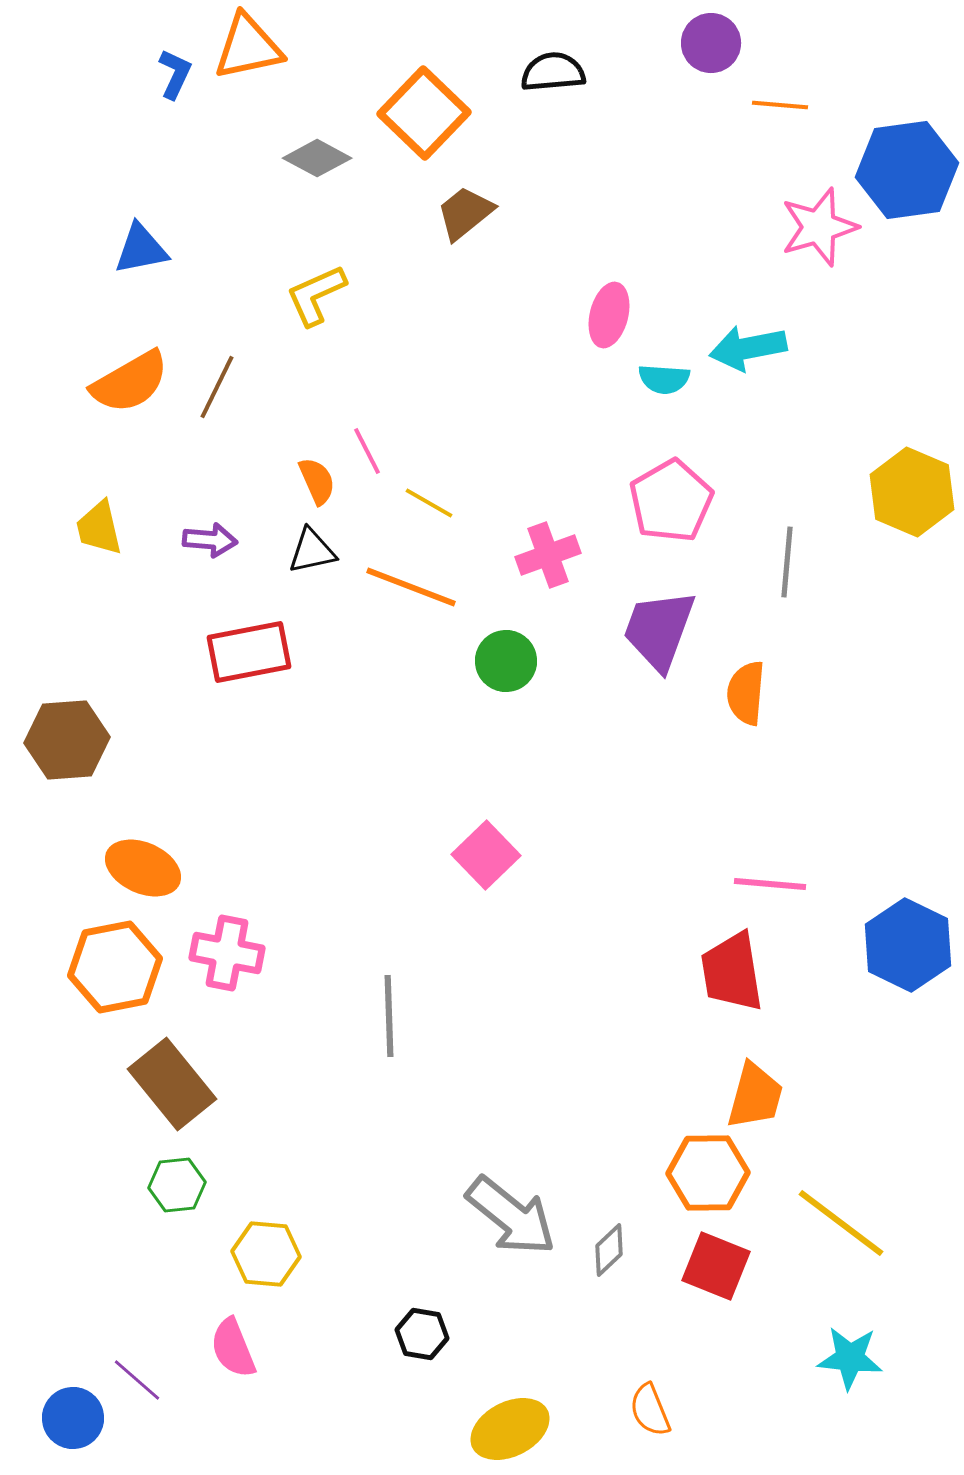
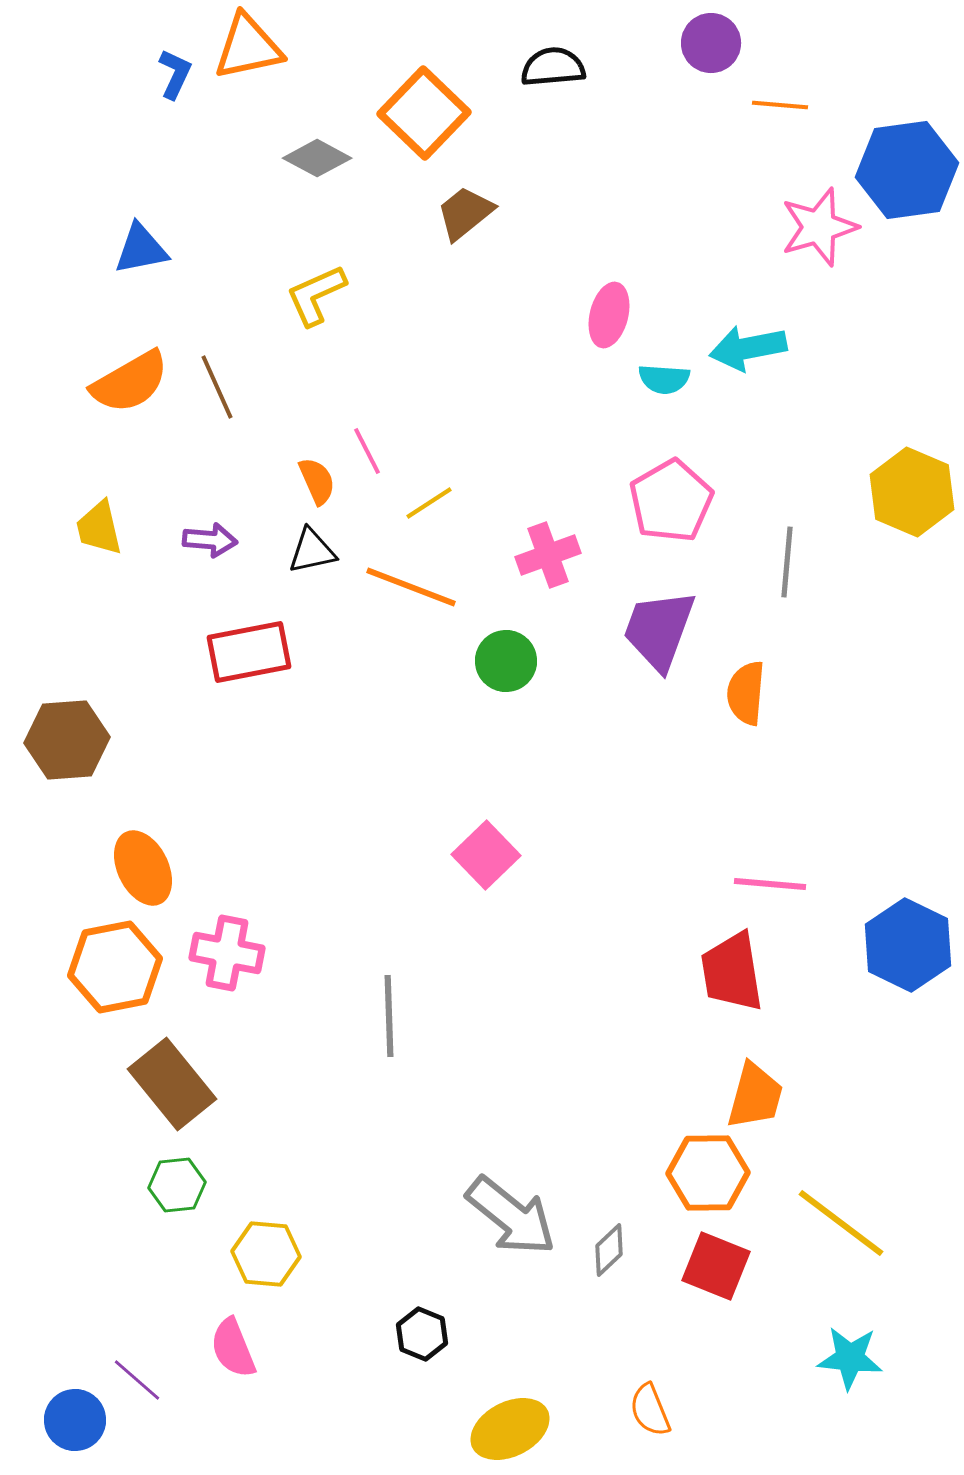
black semicircle at (553, 72): moved 5 px up
brown line at (217, 387): rotated 50 degrees counterclockwise
yellow line at (429, 503): rotated 63 degrees counterclockwise
orange ellipse at (143, 868): rotated 40 degrees clockwise
black hexagon at (422, 1334): rotated 12 degrees clockwise
blue circle at (73, 1418): moved 2 px right, 2 px down
